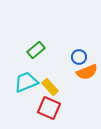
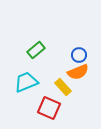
blue circle: moved 2 px up
orange semicircle: moved 9 px left
yellow rectangle: moved 13 px right
